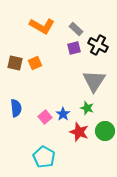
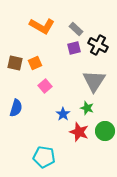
blue semicircle: rotated 24 degrees clockwise
pink square: moved 31 px up
cyan pentagon: rotated 20 degrees counterclockwise
